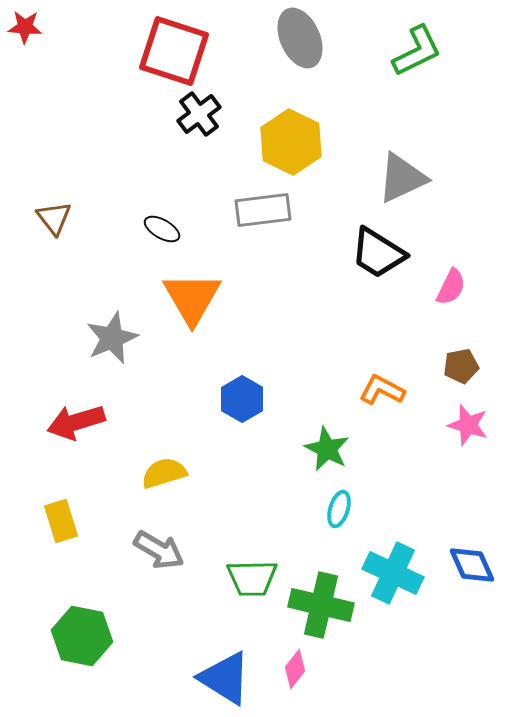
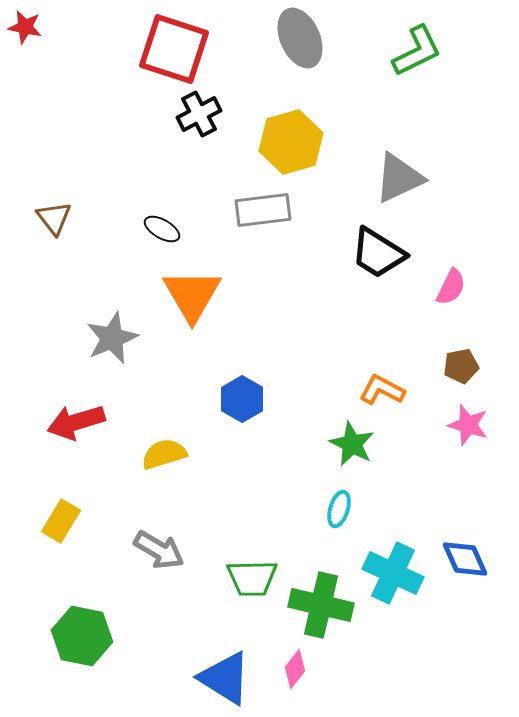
red star: rotated 8 degrees clockwise
red square: moved 2 px up
black cross: rotated 9 degrees clockwise
yellow hexagon: rotated 18 degrees clockwise
gray triangle: moved 3 px left
orange triangle: moved 3 px up
green star: moved 25 px right, 5 px up
yellow semicircle: moved 19 px up
yellow rectangle: rotated 48 degrees clockwise
blue diamond: moved 7 px left, 6 px up
